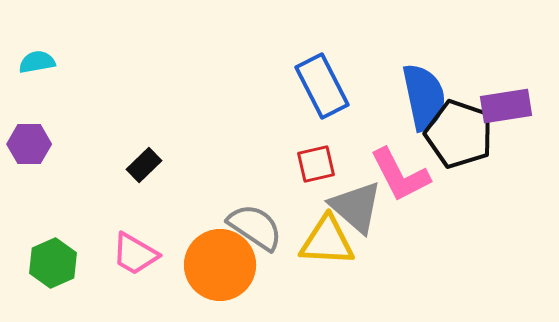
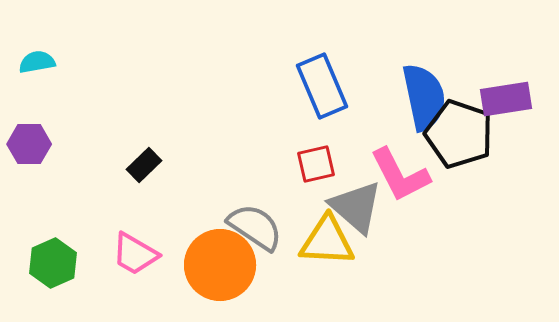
blue rectangle: rotated 4 degrees clockwise
purple rectangle: moved 7 px up
